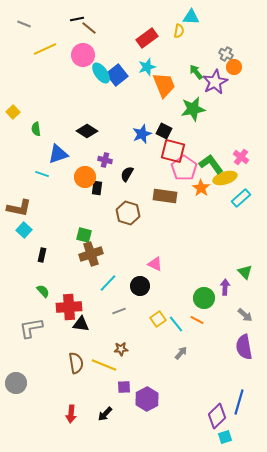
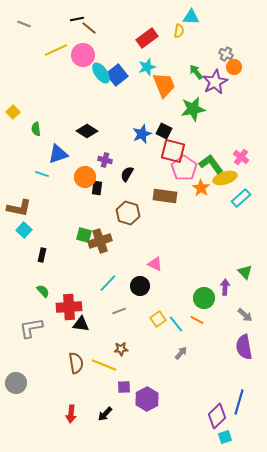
yellow line at (45, 49): moved 11 px right, 1 px down
brown cross at (91, 254): moved 9 px right, 13 px up
